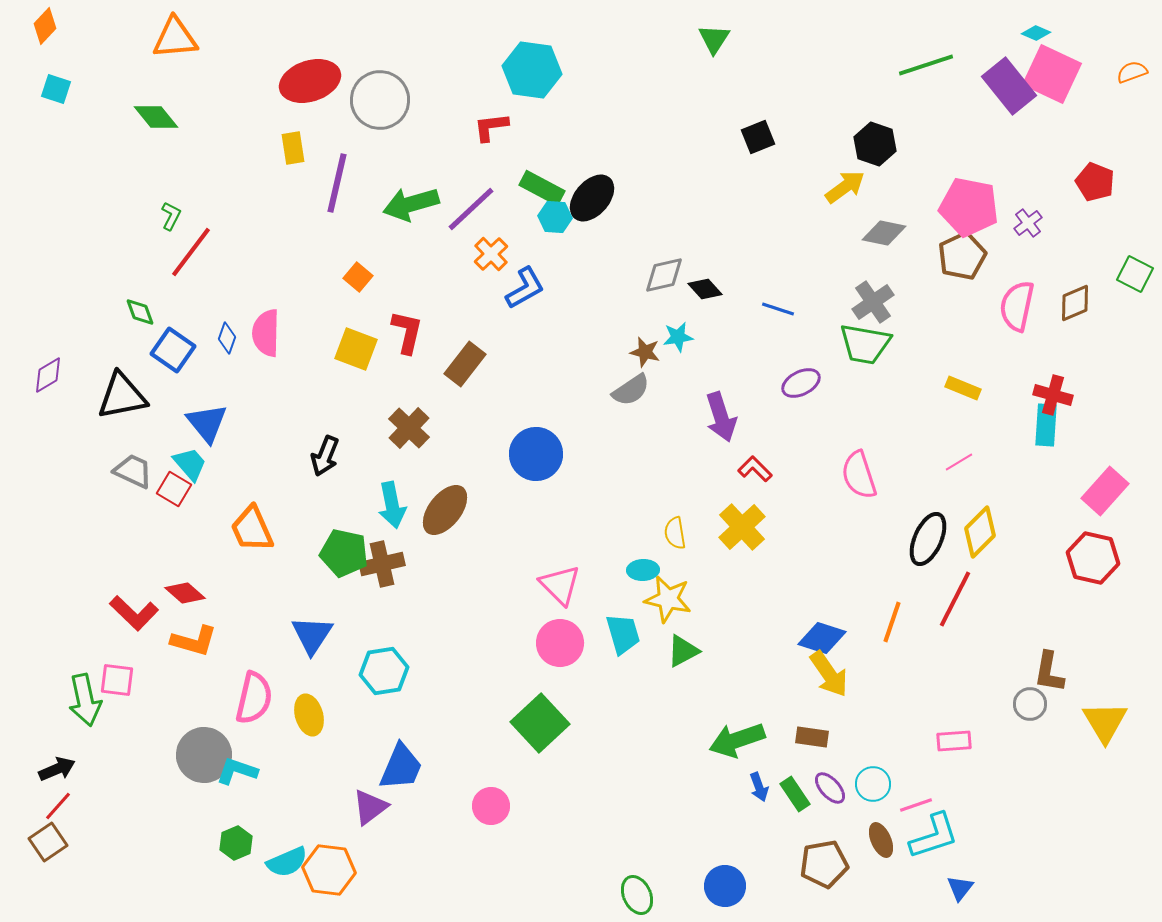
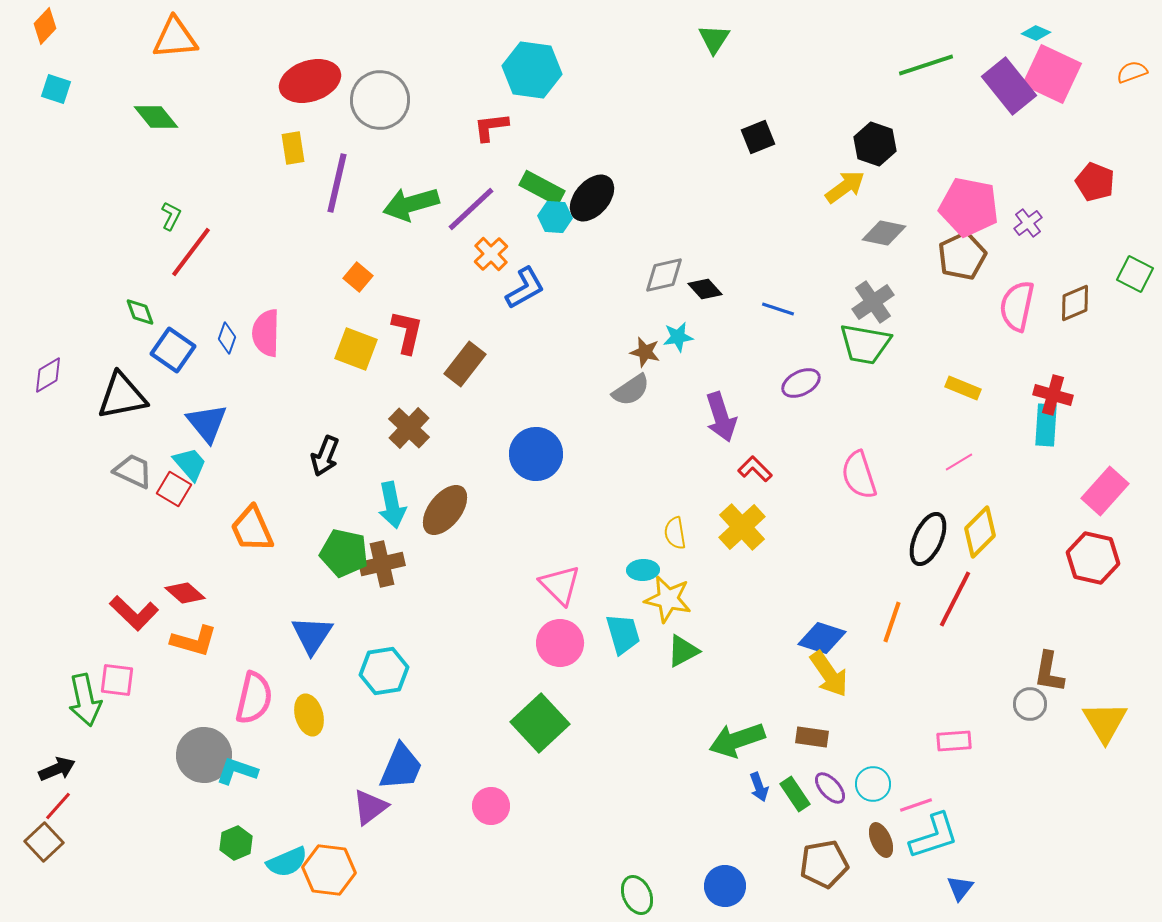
brown square at (48, 842): moved 4 px left; rotated 9 degrees counterclockwise
